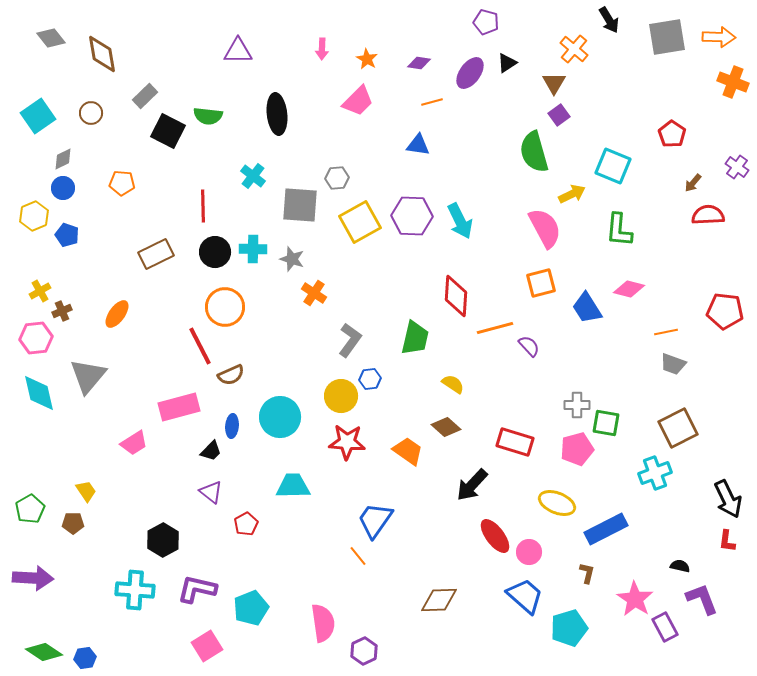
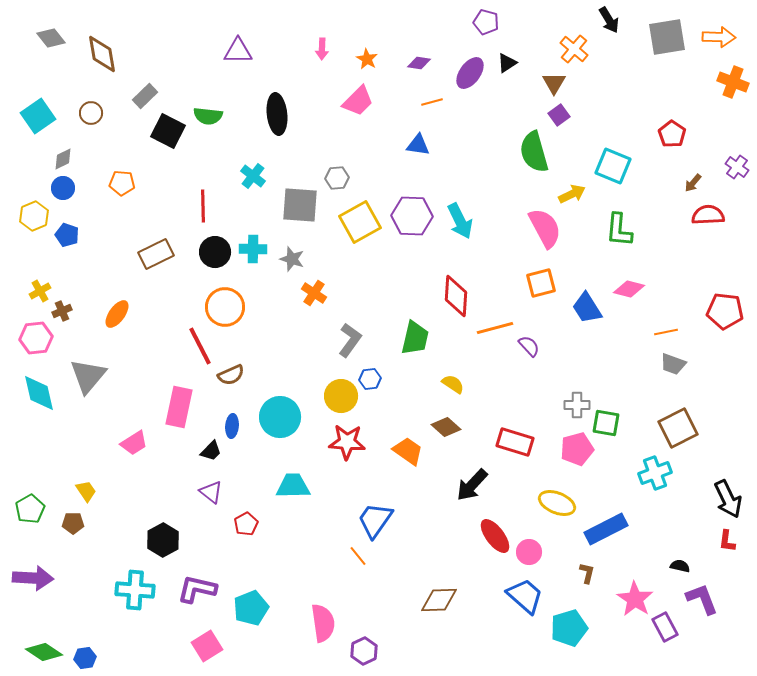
pink rectangle at (179, 407): rotated 63 degrees counterclockwise
